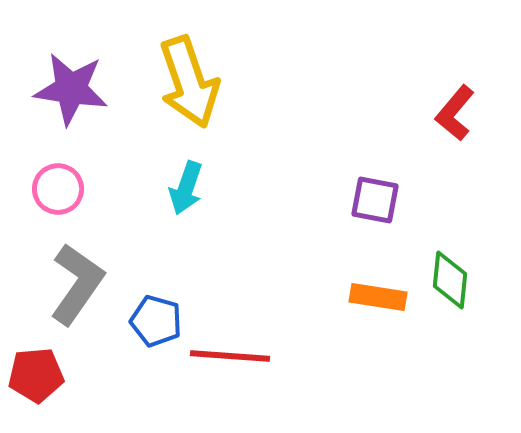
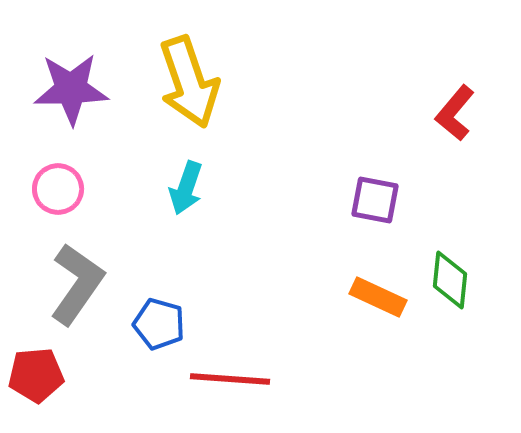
purple star: rotated 10 degrees counterclockwise
orange rectangle: rotated 16 degrees clockwise
blue pentagon: moved 3 px right, 3 px down
red line: moved 23 px down
